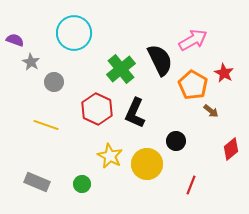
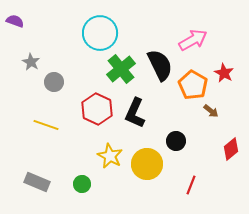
cyan circle: moved 26 px right
purple semicircle: moved 19 px up
black semicircle: moved 5 px down
